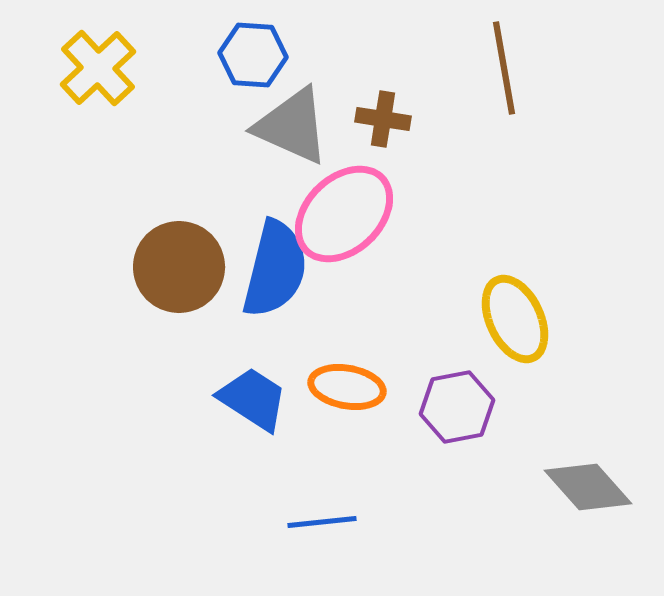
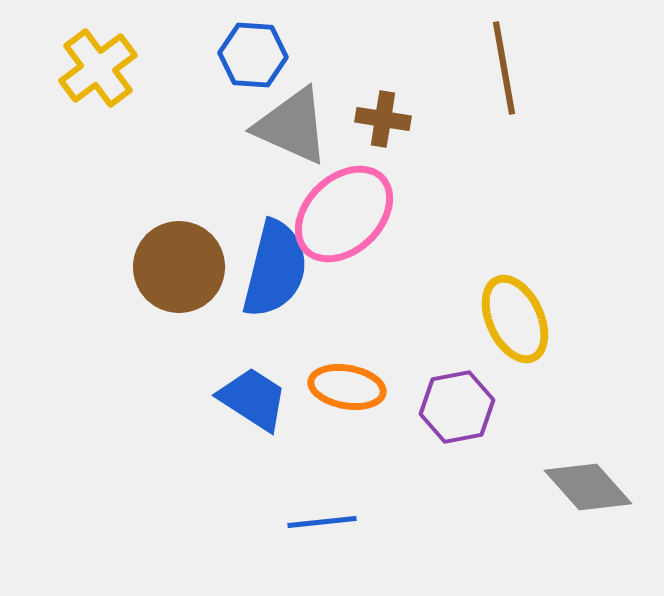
yellow cross: rotated 6 degrees clockwise
